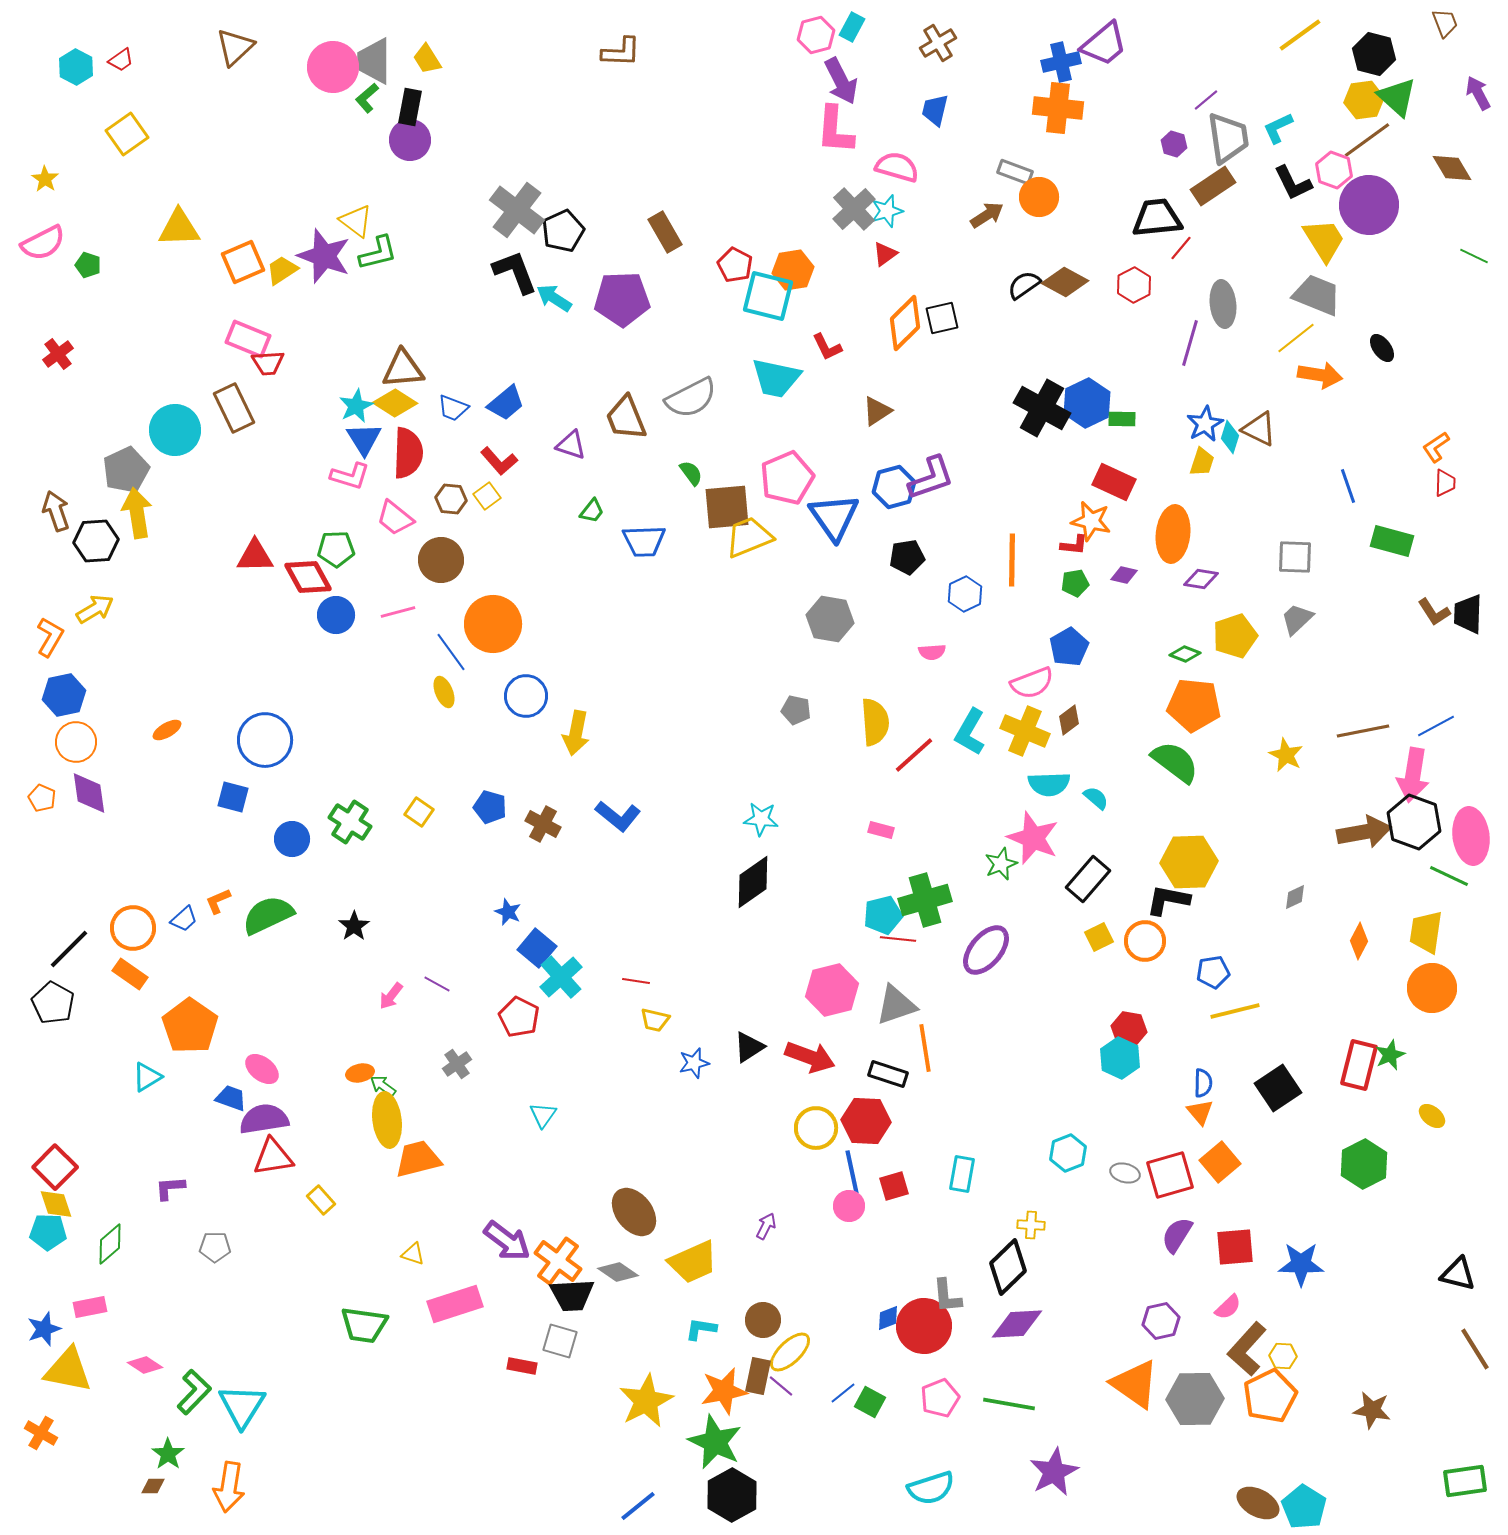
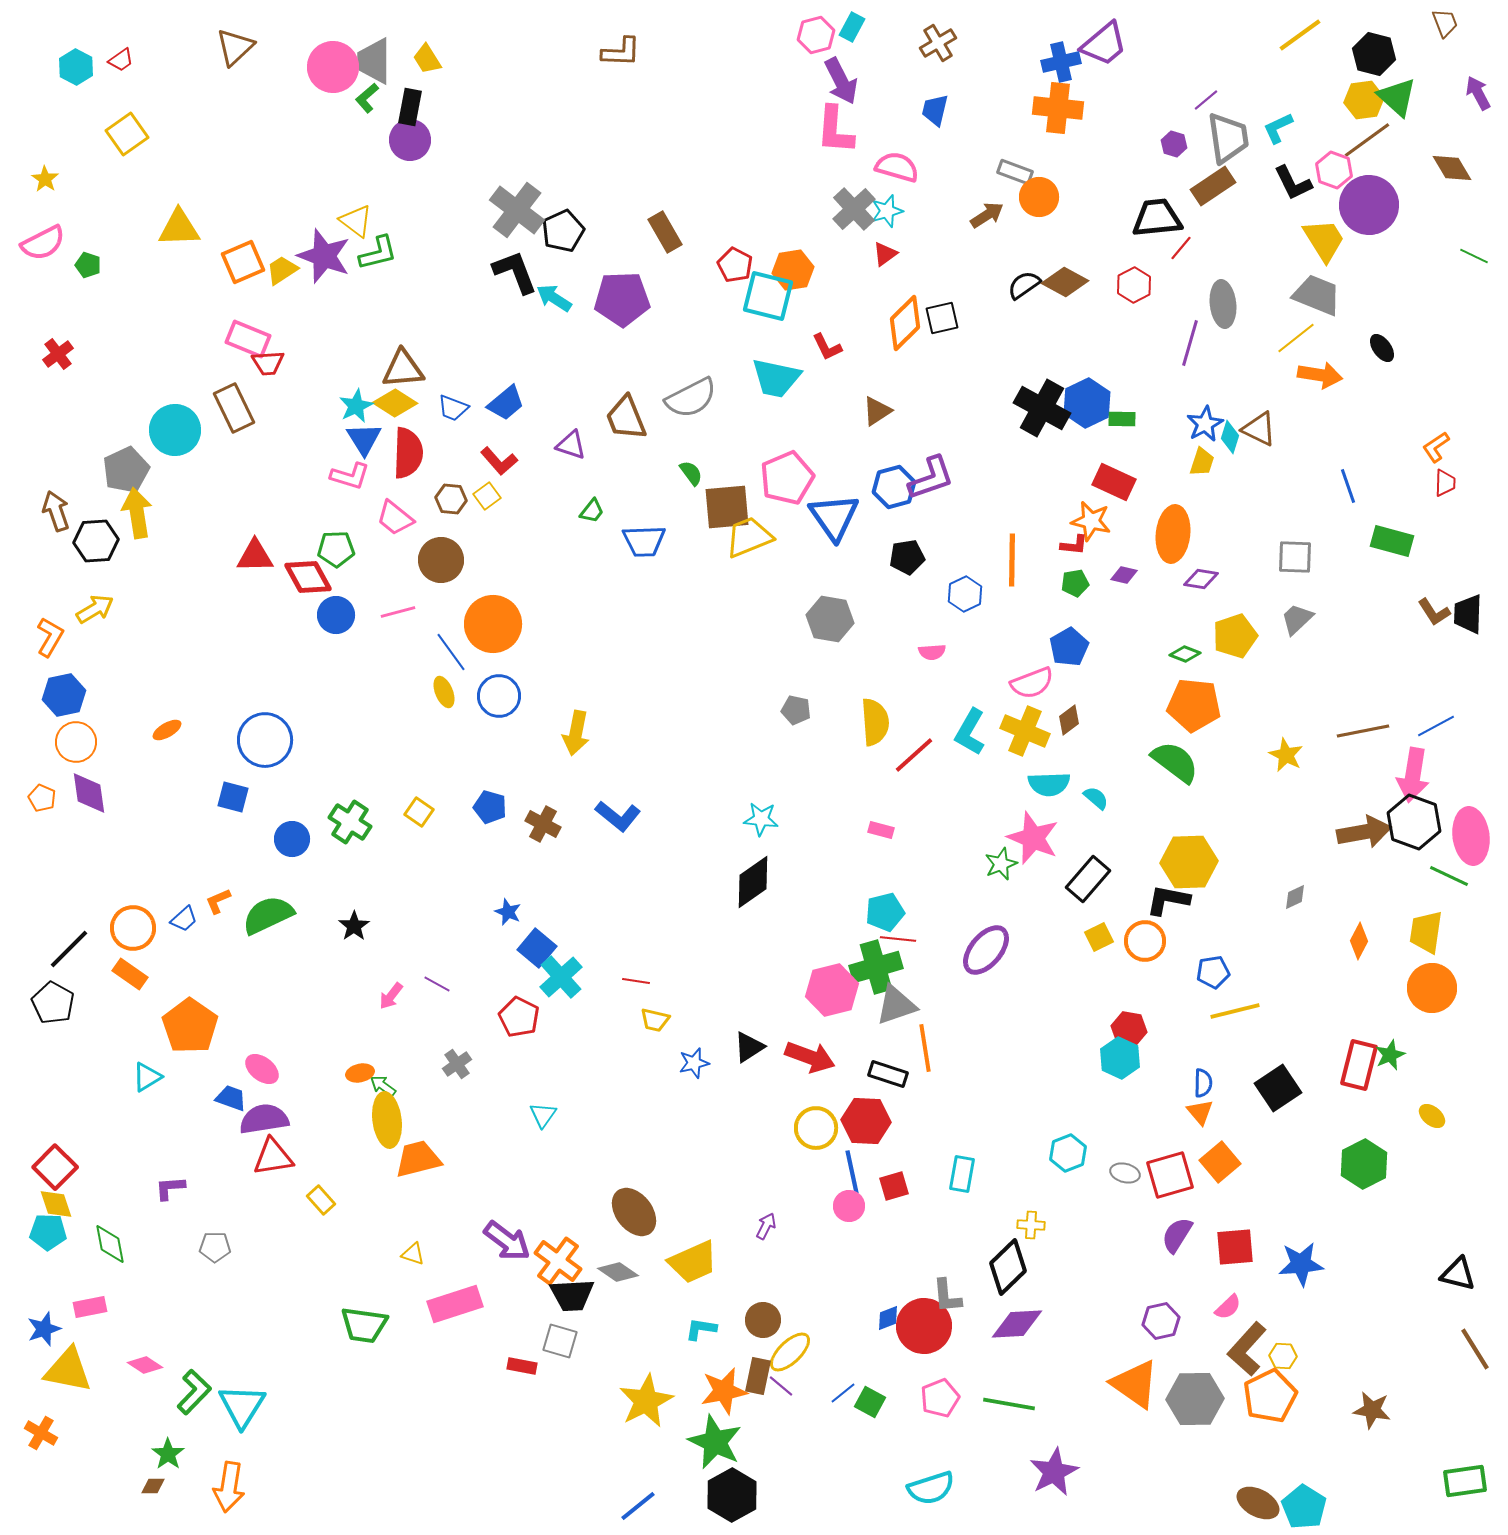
blue circle at (526, 696): moved 27 px left
green cross at (925, 900): moved 49 px left, 67 px down
cyan pentagon at (883, 915): moved 2 px right, 3 px up
green diamond at (110, 1244): rotated 60 degrees counterclockwise
blue star at (1301, 1264): rotated 6 degrees counterclockwise
